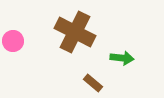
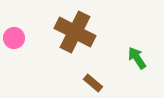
pink circle: moved 1 px right, 3 px up
green arrow: moved 15 px right; rotated 130 degrees counterclockwise
